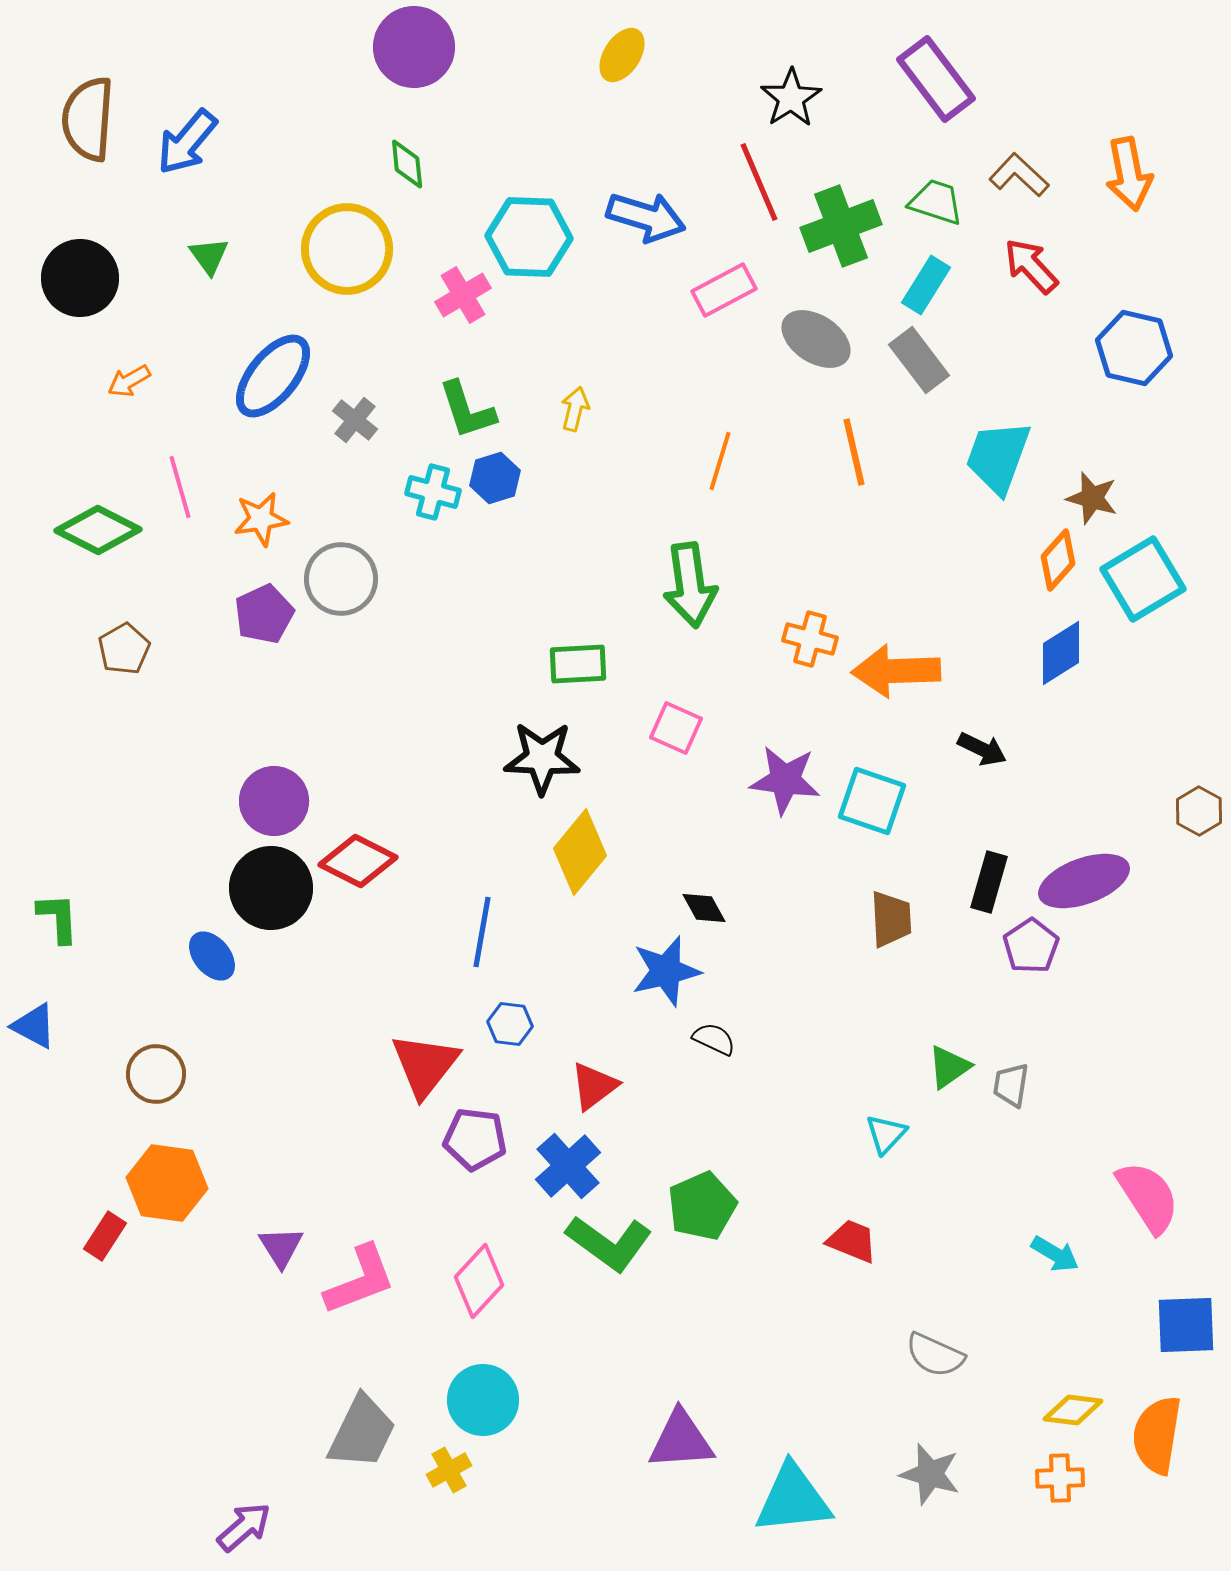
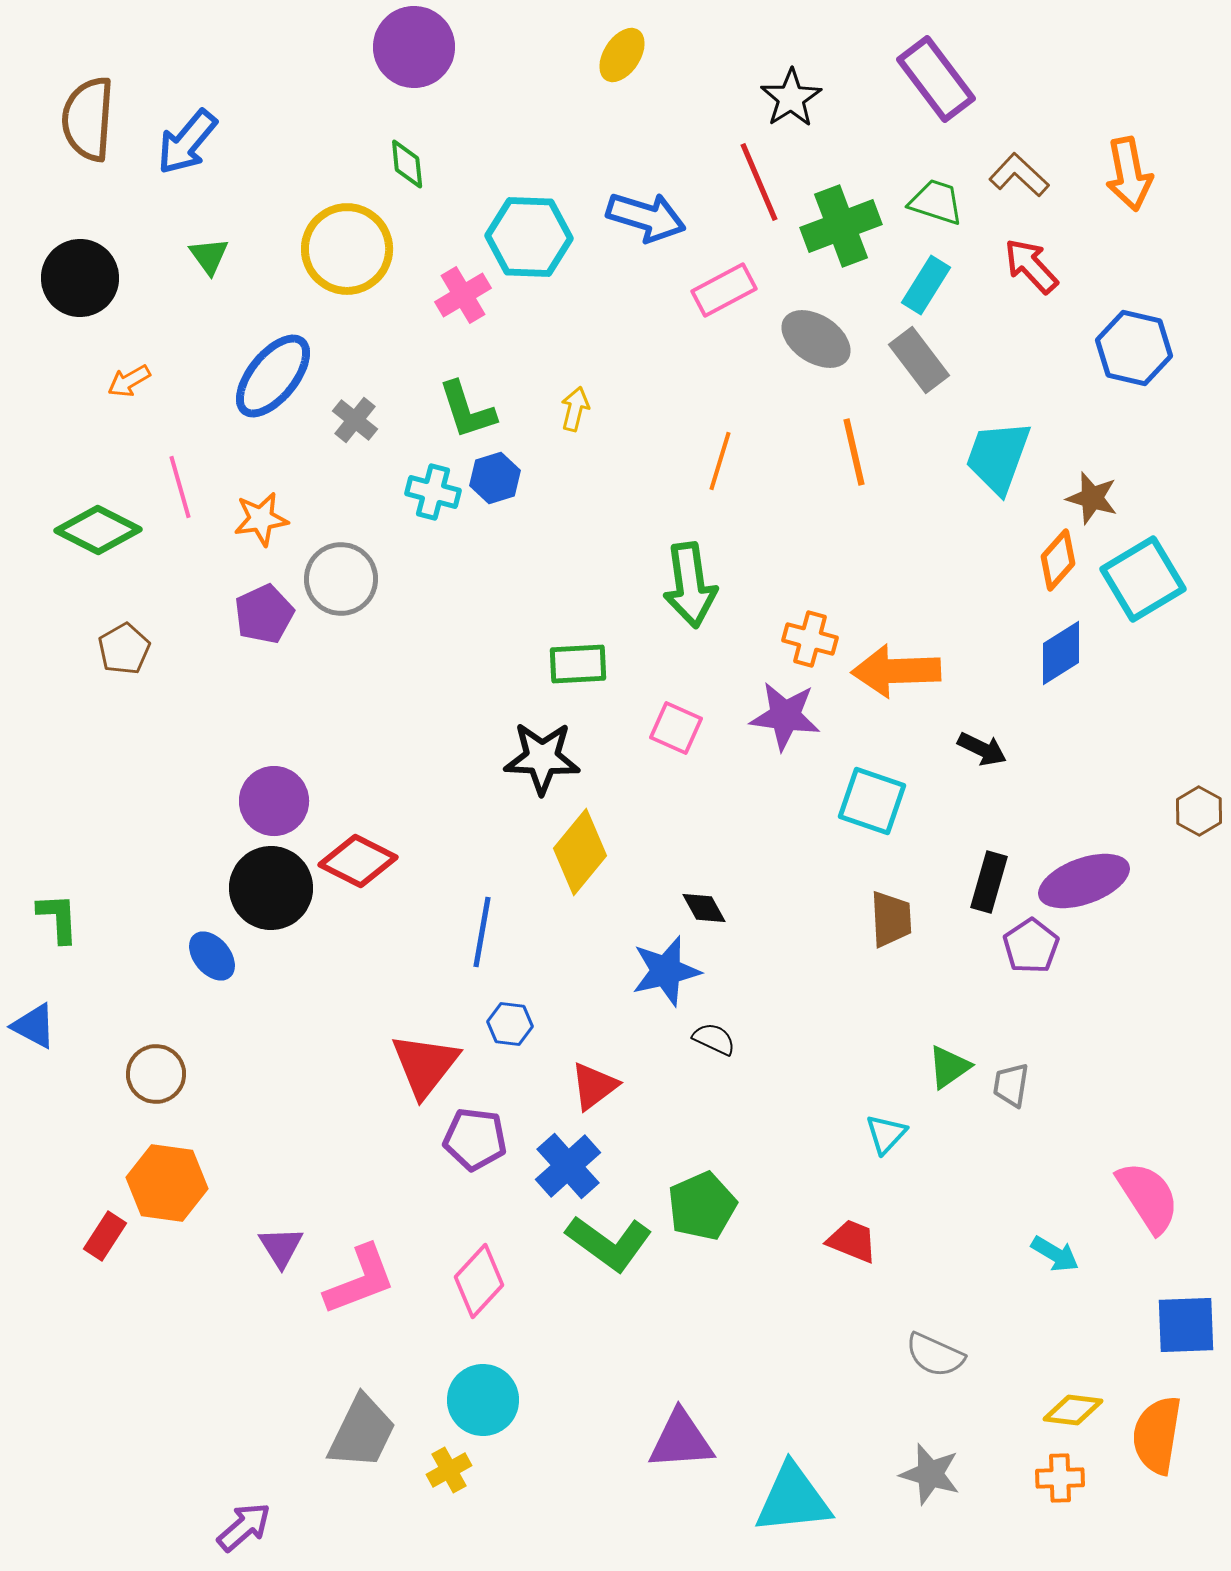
purple star at (785, 780): moved 64 px up
